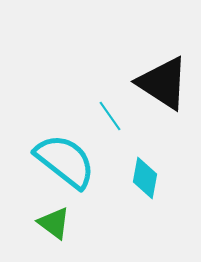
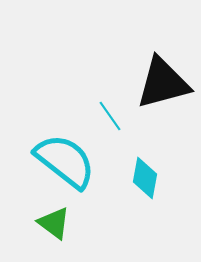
black triangle: rotated 48 degrees counterclockwise
